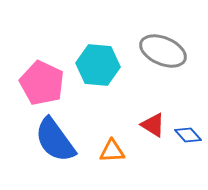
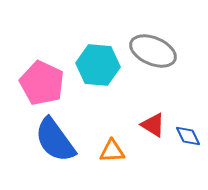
gray ellipse: moved 10 px left
blue diamond: moved 1 px down; rotated 16 degrees clockwise
